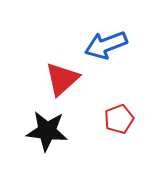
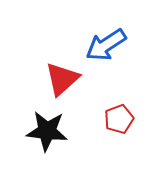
blue arrow: rotated 12 degrees counterclockwise
